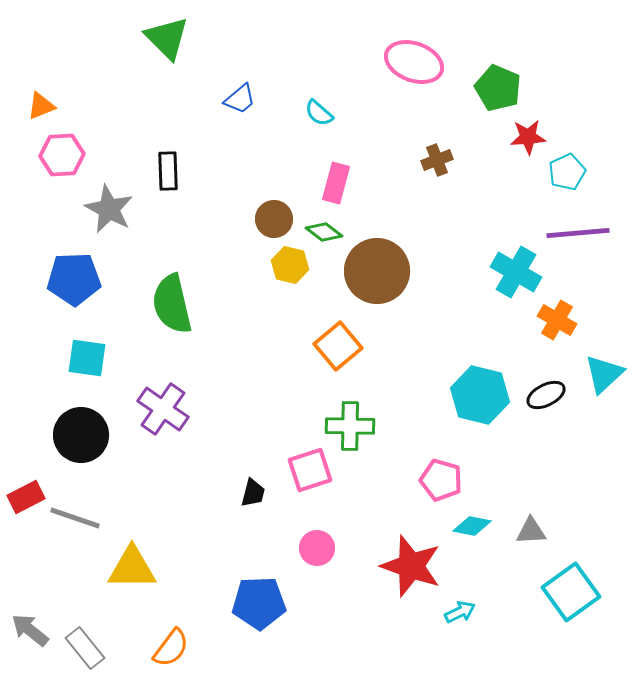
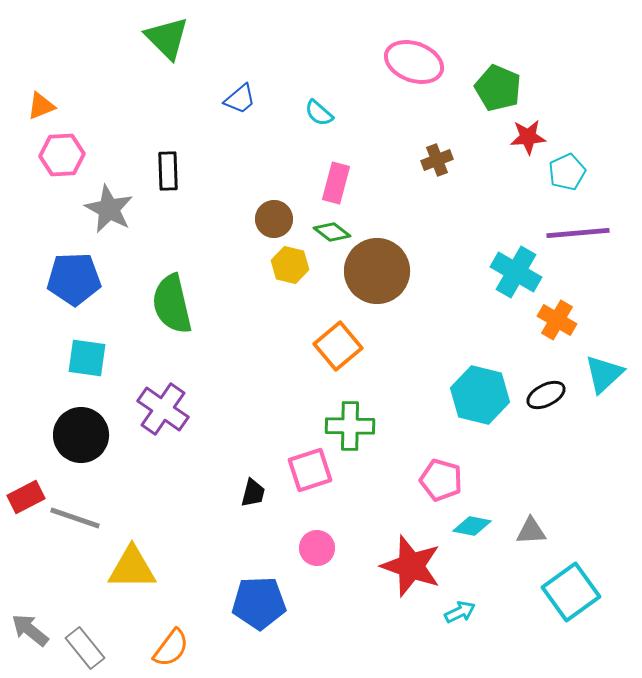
green diamond at (324, 232): moved 8 px right
